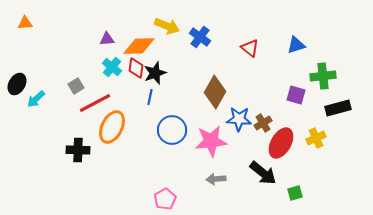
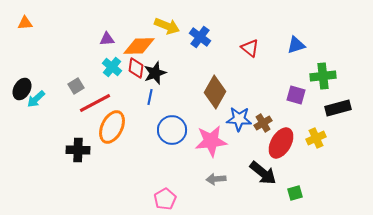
black ellipse: moved 5 px right, 5 px down
